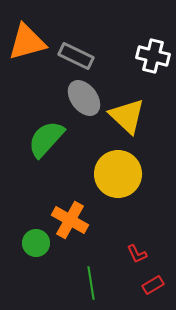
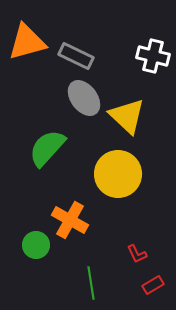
green semicircle: moved 1 px right, 9 px down
green circle: moved 2 px down
